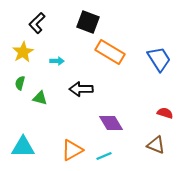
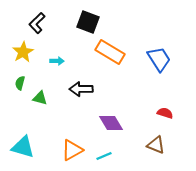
cyan triangle: rotated 15 degrees clockwise
